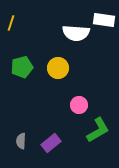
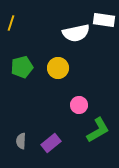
white semicircle: rotated 16 degrees counterclockwise
